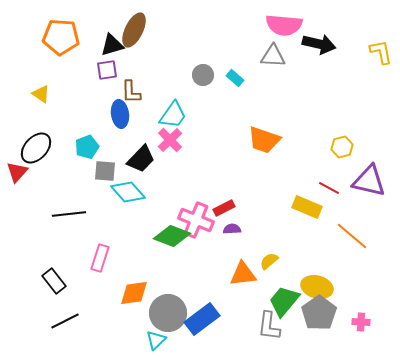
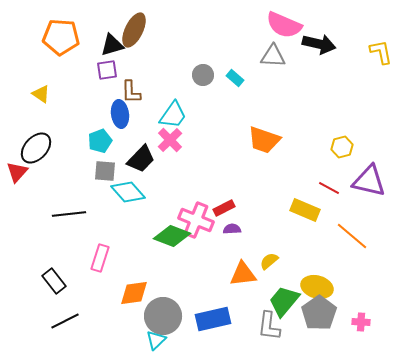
pink semicircle at (284, 25): rotated 18 degrees clockwise
cyan pentagon at (87, 147): moved 13 px right, 6 px up
yellow rectangle at (307, 207): moved 2 px left, 3 px down
gray circle at (168, 313): moved 5 px left, 3 px down
blue rectangle at (202, 319): moved 11 px right; rotated 24 degrees clockwise
